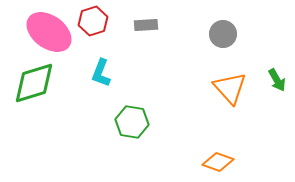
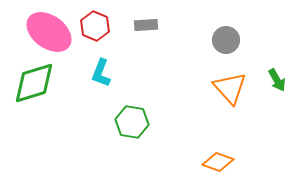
red hexagon: moved 2 px right, 5 px down; rotated 20 degrees counterclockwise
gray circle: moved 3 px right, 6 px down
